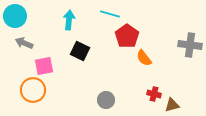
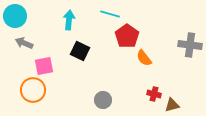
gray circle: moved 3 px left
